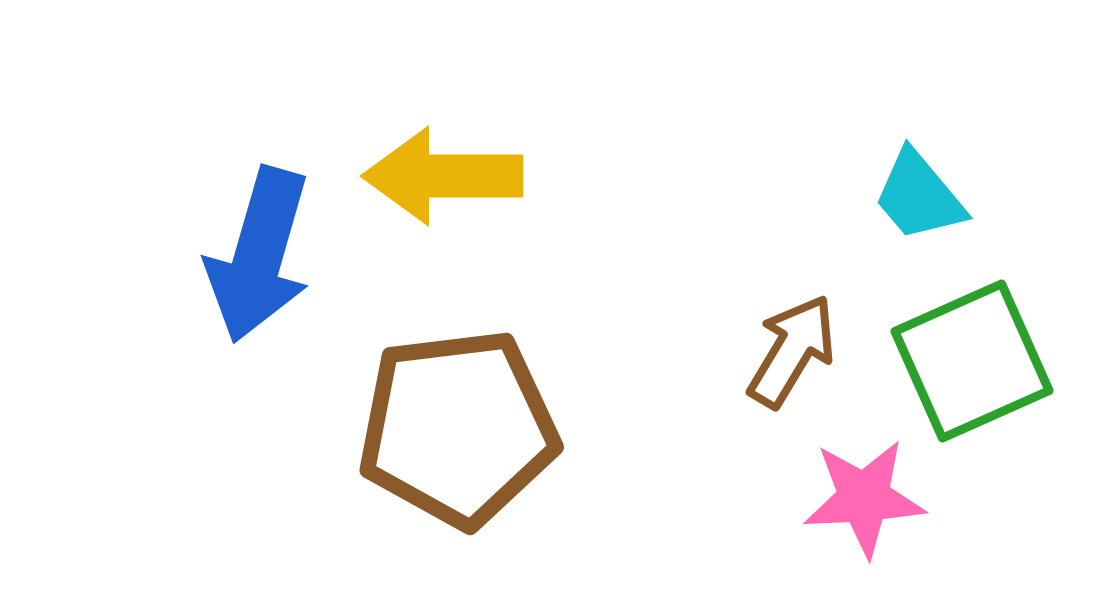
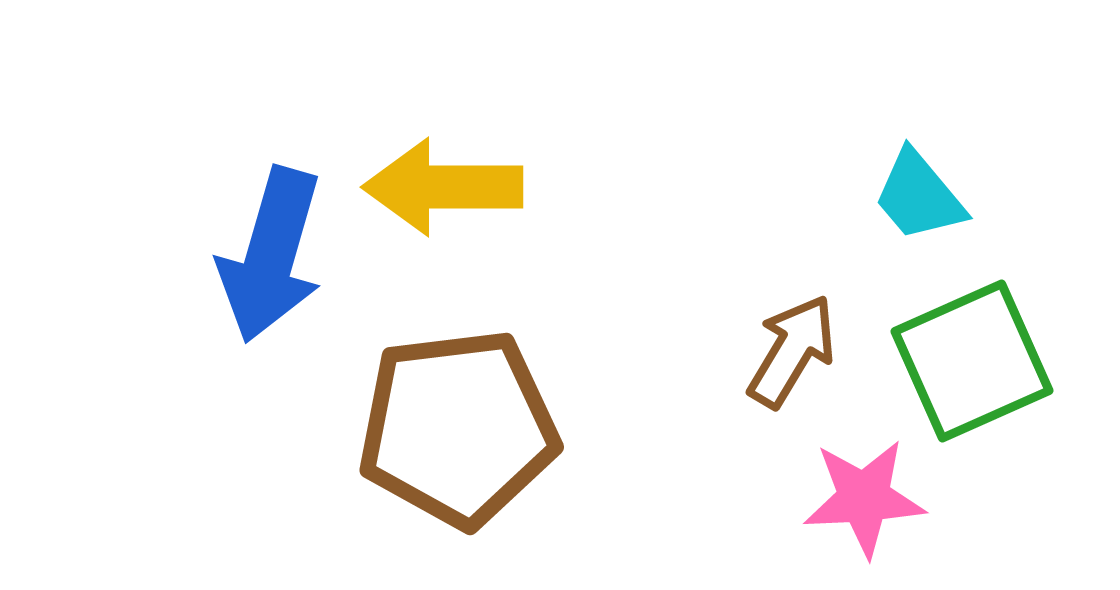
yellow arrow: moved 11 px down
blue arrow: moved 12 px right
